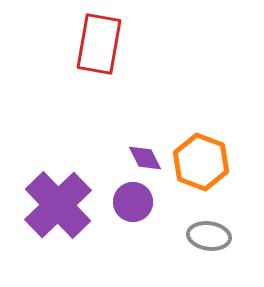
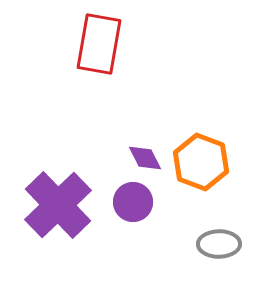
gray ellipse: moved 10 px right, 8 px down; rotated 9 degrees counterclockwise
